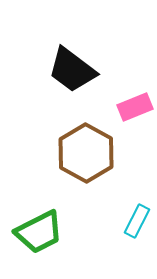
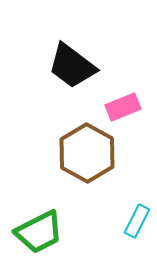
black trapezoid: moved 4 px up
pink rectangle: moved 12 px left
brown hexagon: moved 1 px right
